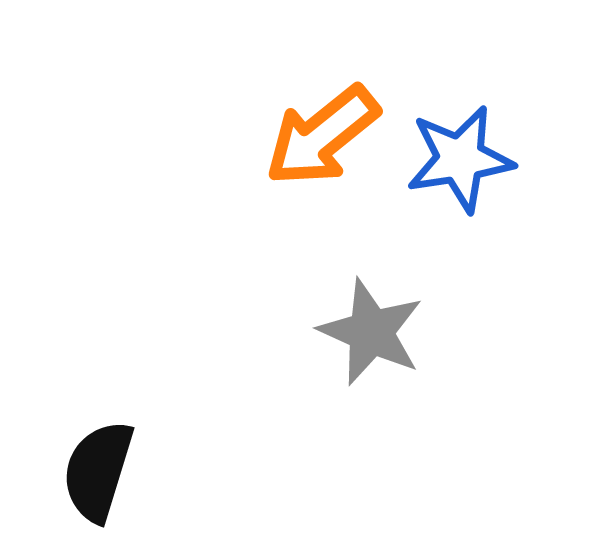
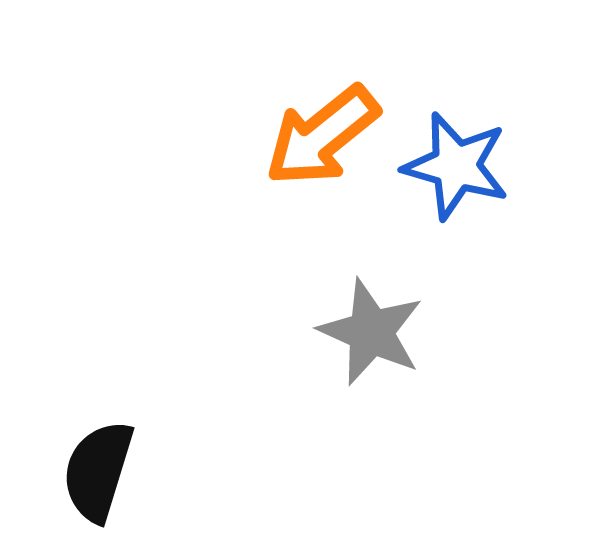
blue star: moved 4 px left, 7 px down; rotated 25 degrees clockwise
